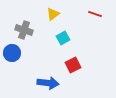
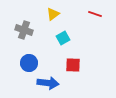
blue circle: moved 17 px right, 10 px down
red square: rotated 28 degrees clockwise
